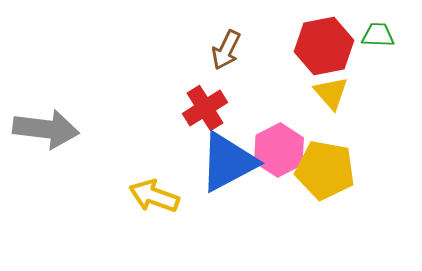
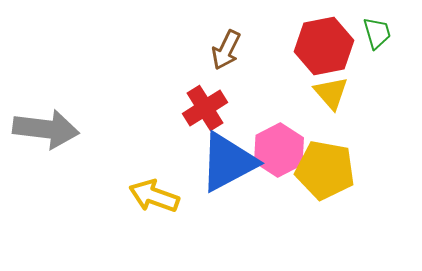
green trapezoid: moved 1 px left, 2 px up; rotated 72 degrees clockwise
